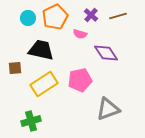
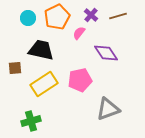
orange pentagon: moved 2 px right
pink semicircle: moved 1 px left, 1 px up; rotated 112 degrees clockwise
